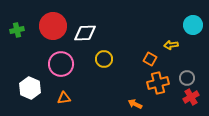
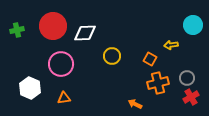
yellow circle: moved 8 px right, 3 px up
